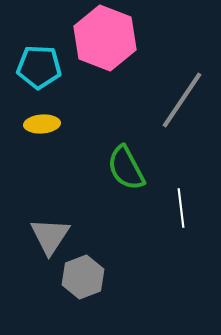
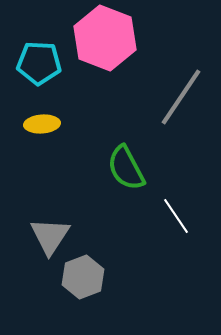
cyan pentagon: moved 4 px up
gray line: moved 1 px left, 3 px up
white line: moved 5 px left, 8 px down; rotated 27 degrees counterclockwise
